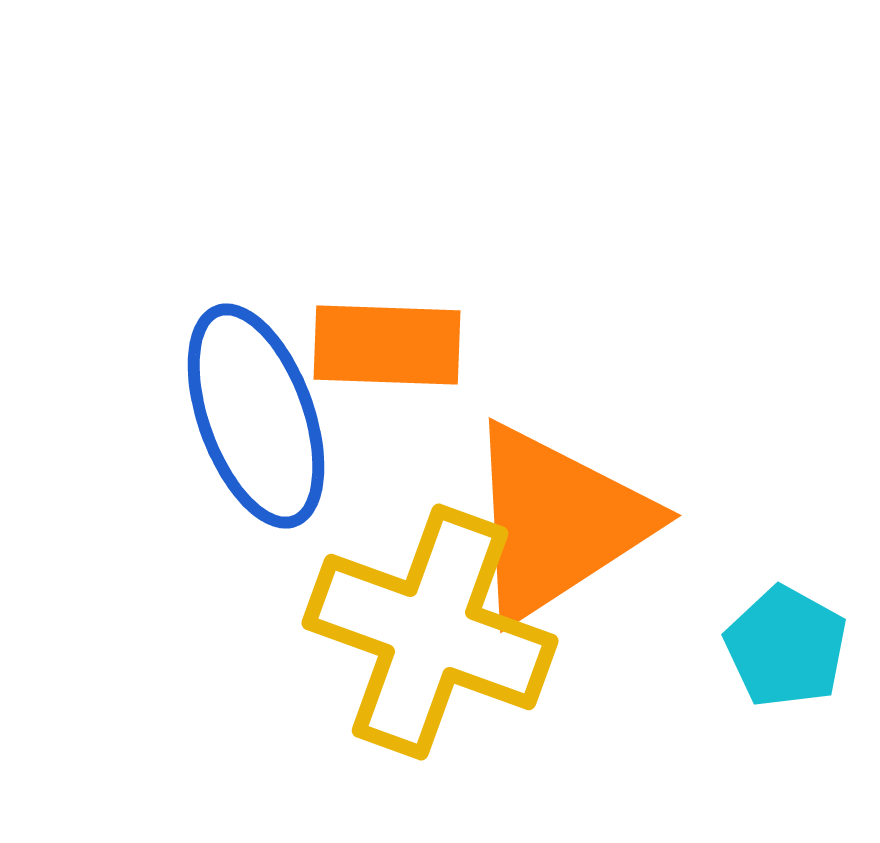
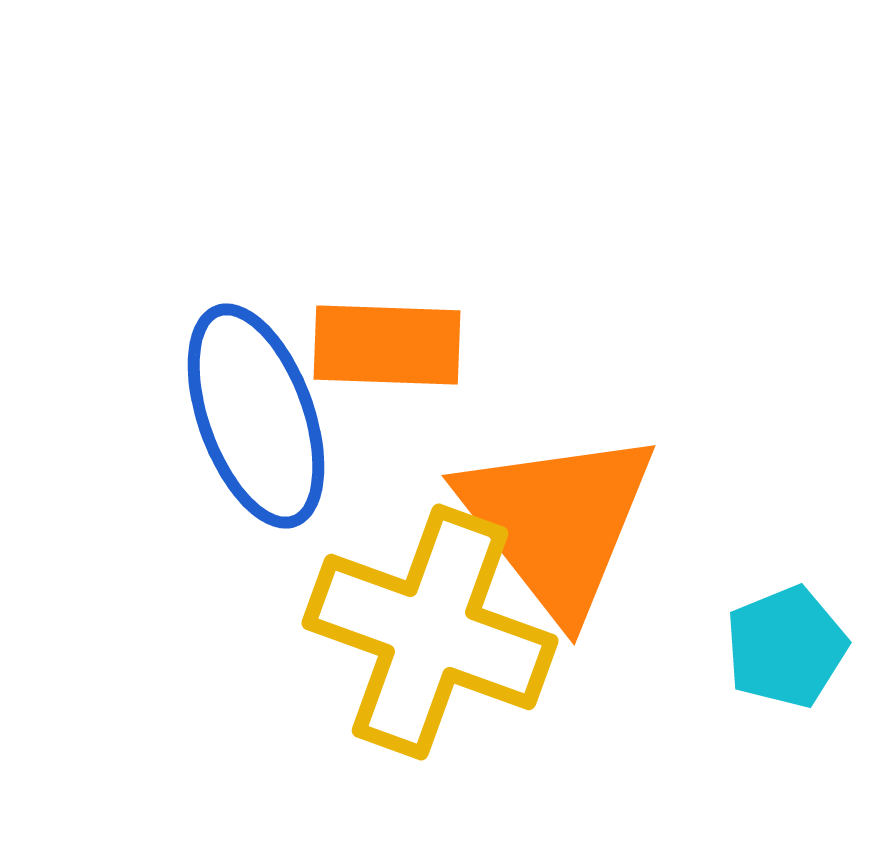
orange triangle: rotated 35 degrees counterclockwise
cyan pentagon: rotated 21 degrees clockwise
